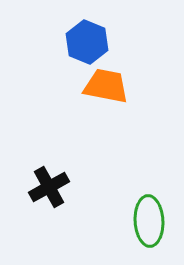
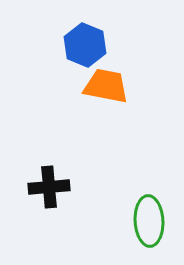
blue hexagon: moved 2 px left, 3 px down
black cross: rotated 24 degrees clockwise
